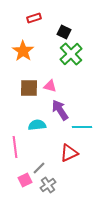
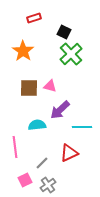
purple arrow: rotated 100 degrees counterclockwise
gray line: moved 3 px right, 5 px up
